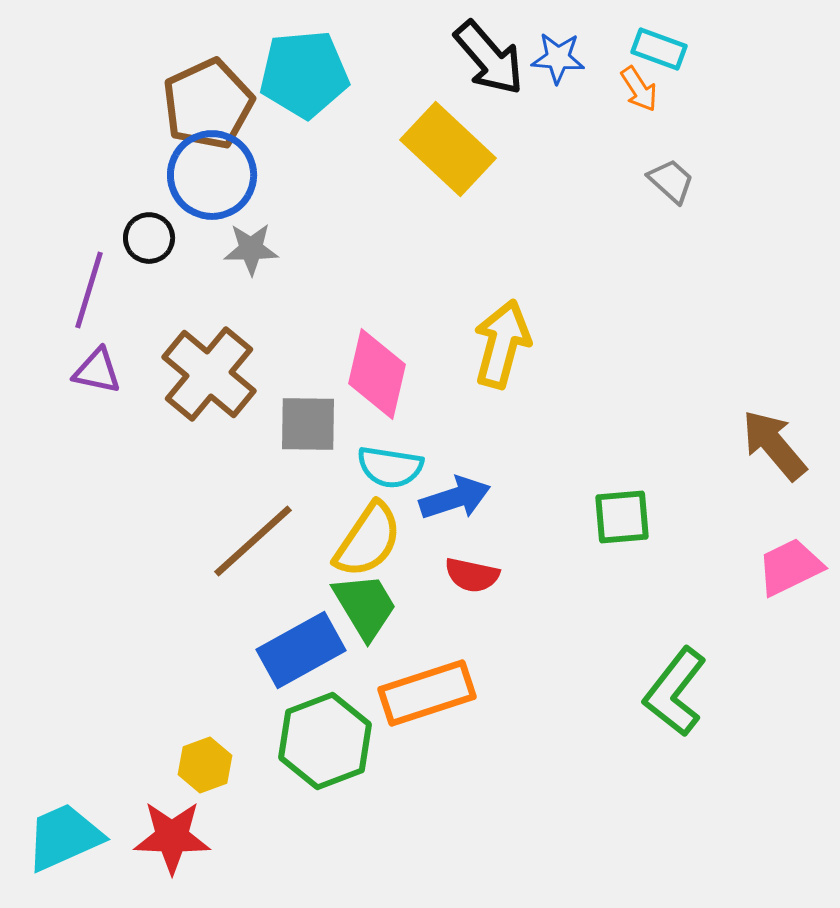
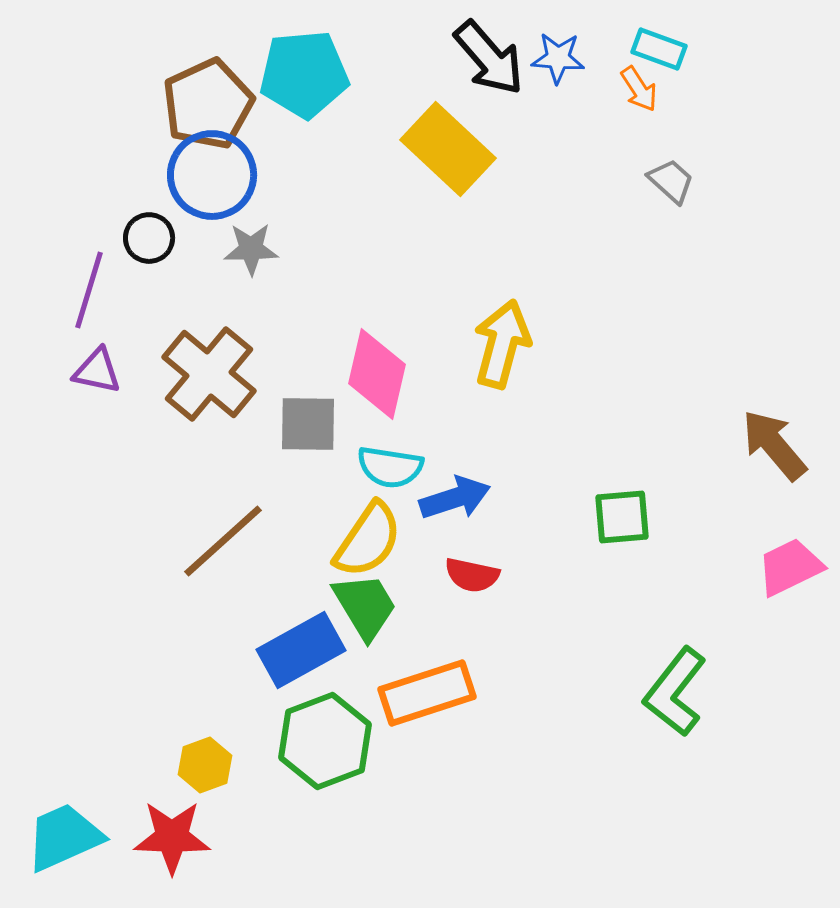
brown line: moved 30 px left
